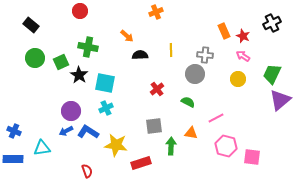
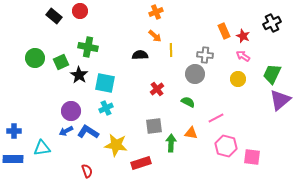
black rectangle: moved 23 px right, 9 px up
orange arrow: moved 28 px right
blue cross: rotated 24 degrees counterclockwise
green arrow: moved 3 px up
